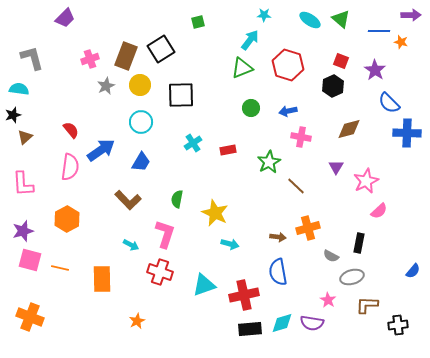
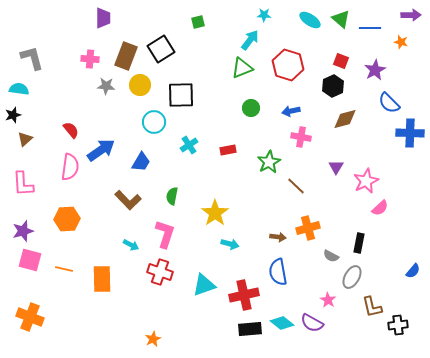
purple trapezoid at (65, 18): moved 38 px right; rotated 45 degrees counterclockwise
blue line at (379, 31): moved 9 px left, 3 px up
pink cross at (90, 59): rotated 24 degrees clockwise
purple star at (375, 70): rotated 10 degrees clockwise
gray star at (106, 86): rotated 30 degrees clockwise
blue arrow at (288, 111): moved 3 px right
cyan circle at (141, 122): moved 13 px right
brown diamond at (349, 129): moved 4 px left, 10 px up
blue cross at (407, 133): moved 3 px right
brown triangle at (25, 137): moved 2 px down
cyan cross at (193, 143): moved 4 px left, 2 px down
green semicircle at (177, 199): moved 5 px left, 3 px up
pink semicircle at (379, 211): moved 1 px right, 3 px up
yellow star at (215, 213): rotated 12 degrees clockwise
orange hexagon at (67, 219): rotated 25 degrees clockwise
orange line at (60, 268): moved 4 px right, 1 px down
gray ellipse at (352, 277): rotated 45 degrees counterclockwise
brown L-shape at (367, 305): moved 5 px right, 2 px down; rotated 105 degrees counterclockwise
orange star at (137, 321): moved 16 px right, 18 px down
cyan diamond at (282, 323): rotated 55 degrees clockwise
purple semicircle at (312, 323): rotated 20 degrees clockwise
